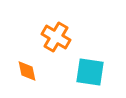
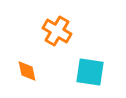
orange cross: moved 1 px right, 6 px up
